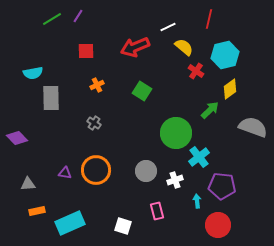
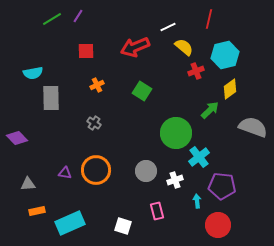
red cross: rotated 35 degrees clockwise
